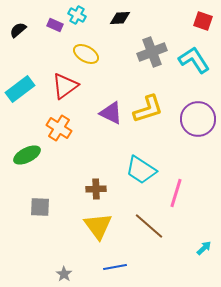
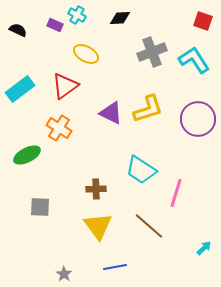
black semicircle: rotated 66 degrees clockwise
